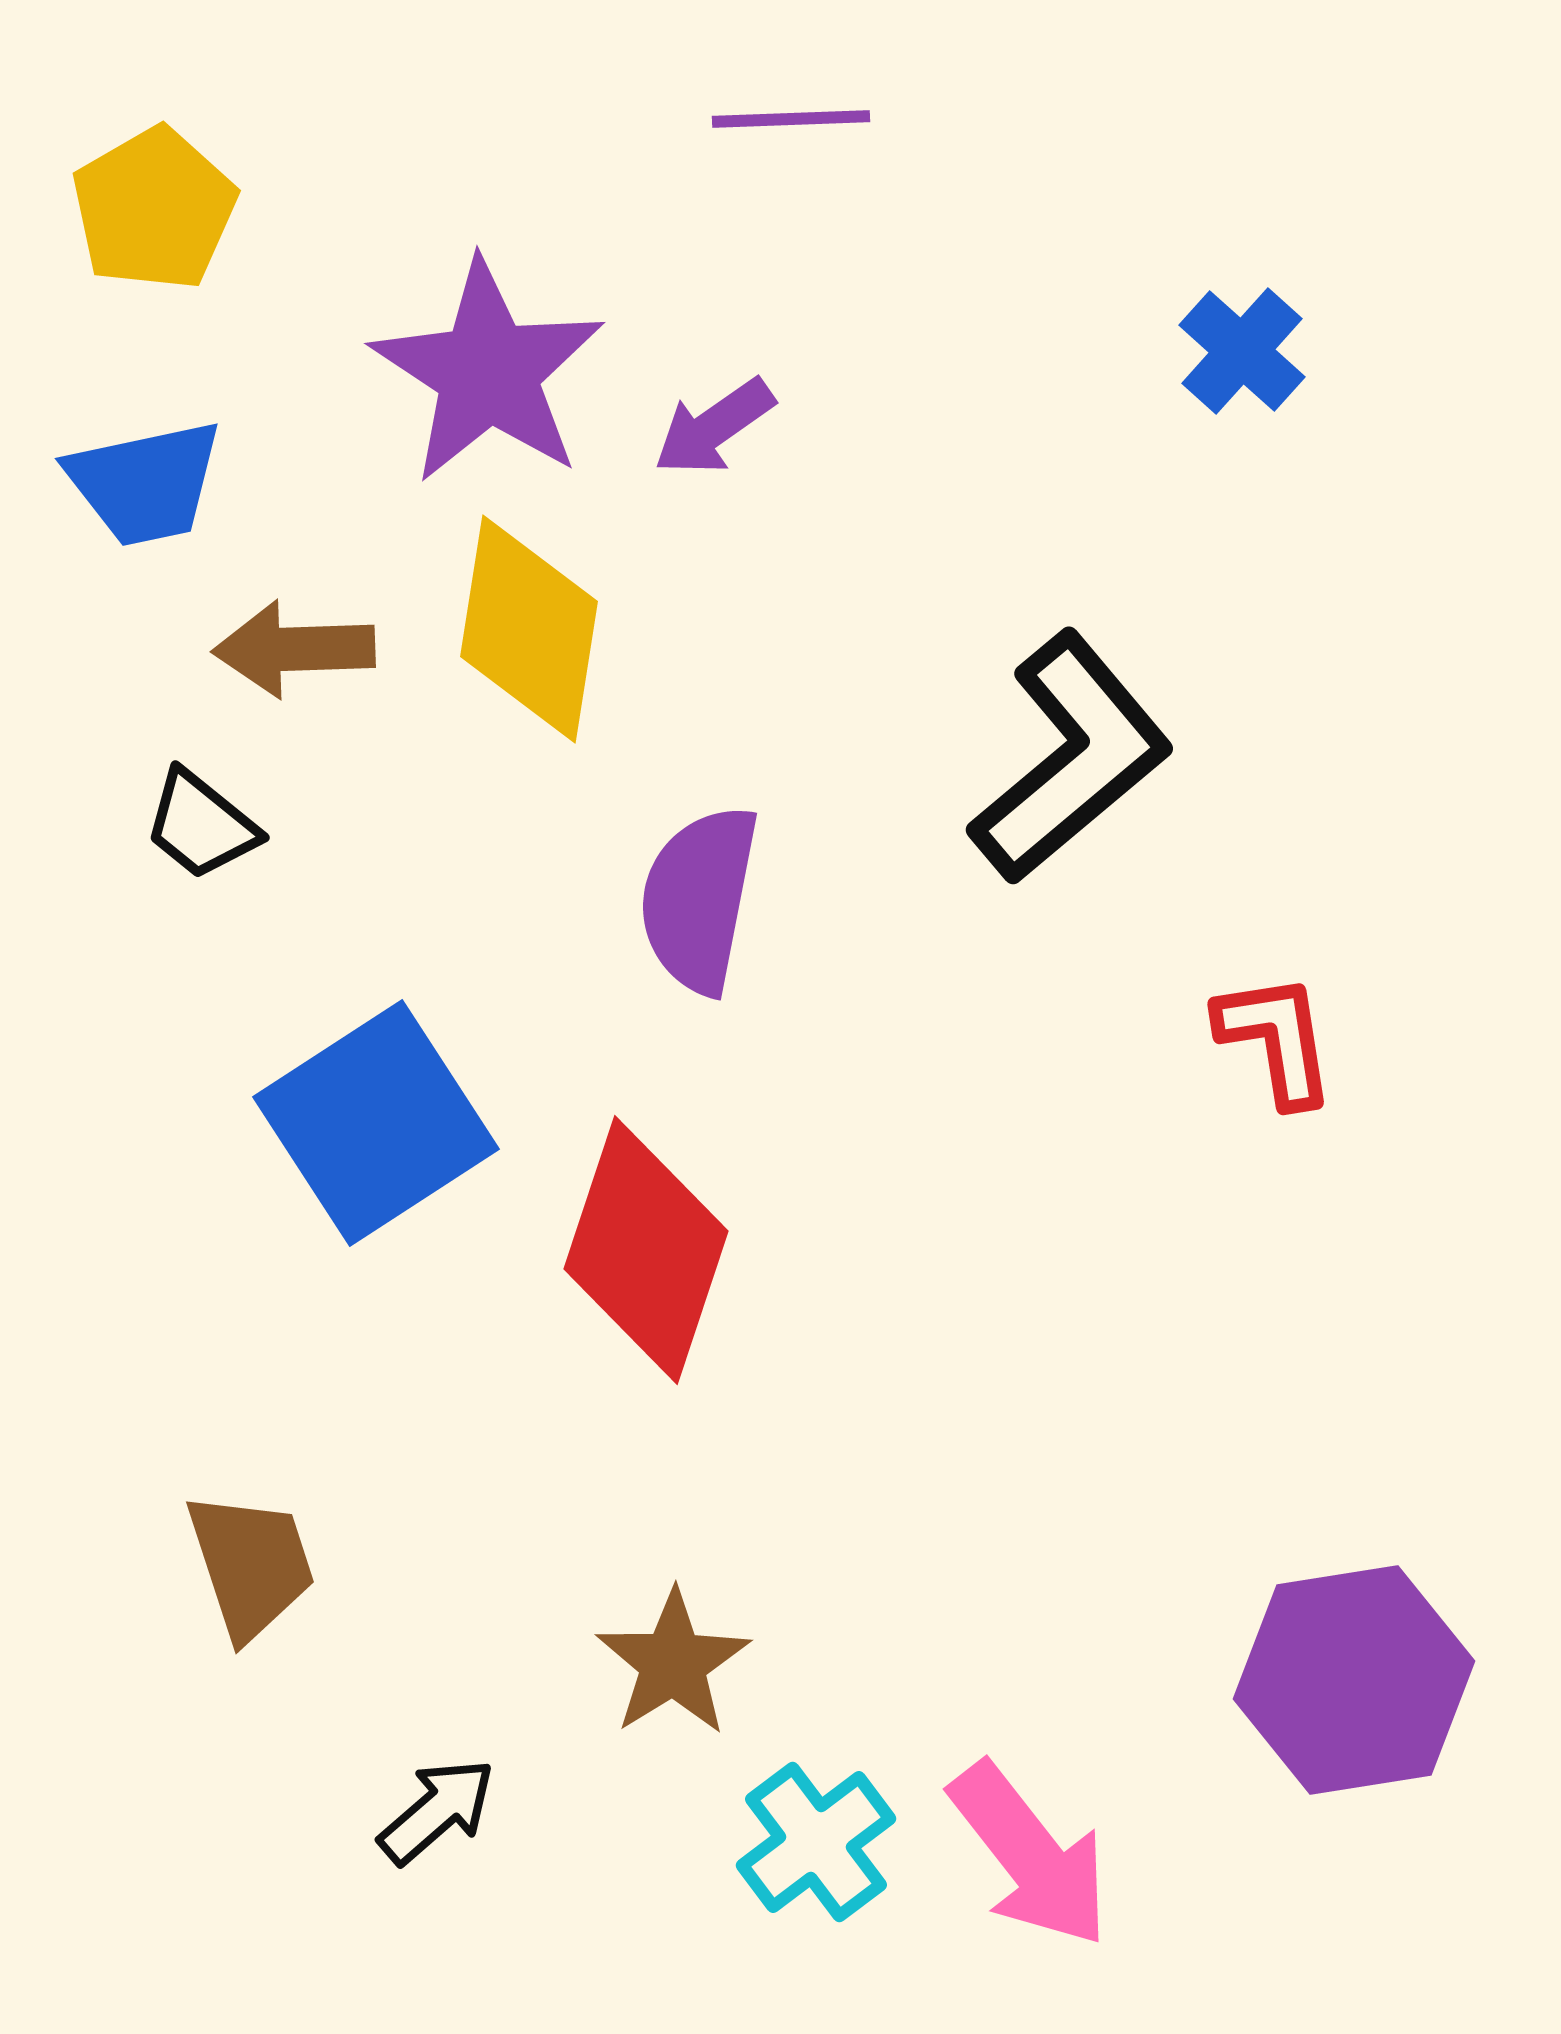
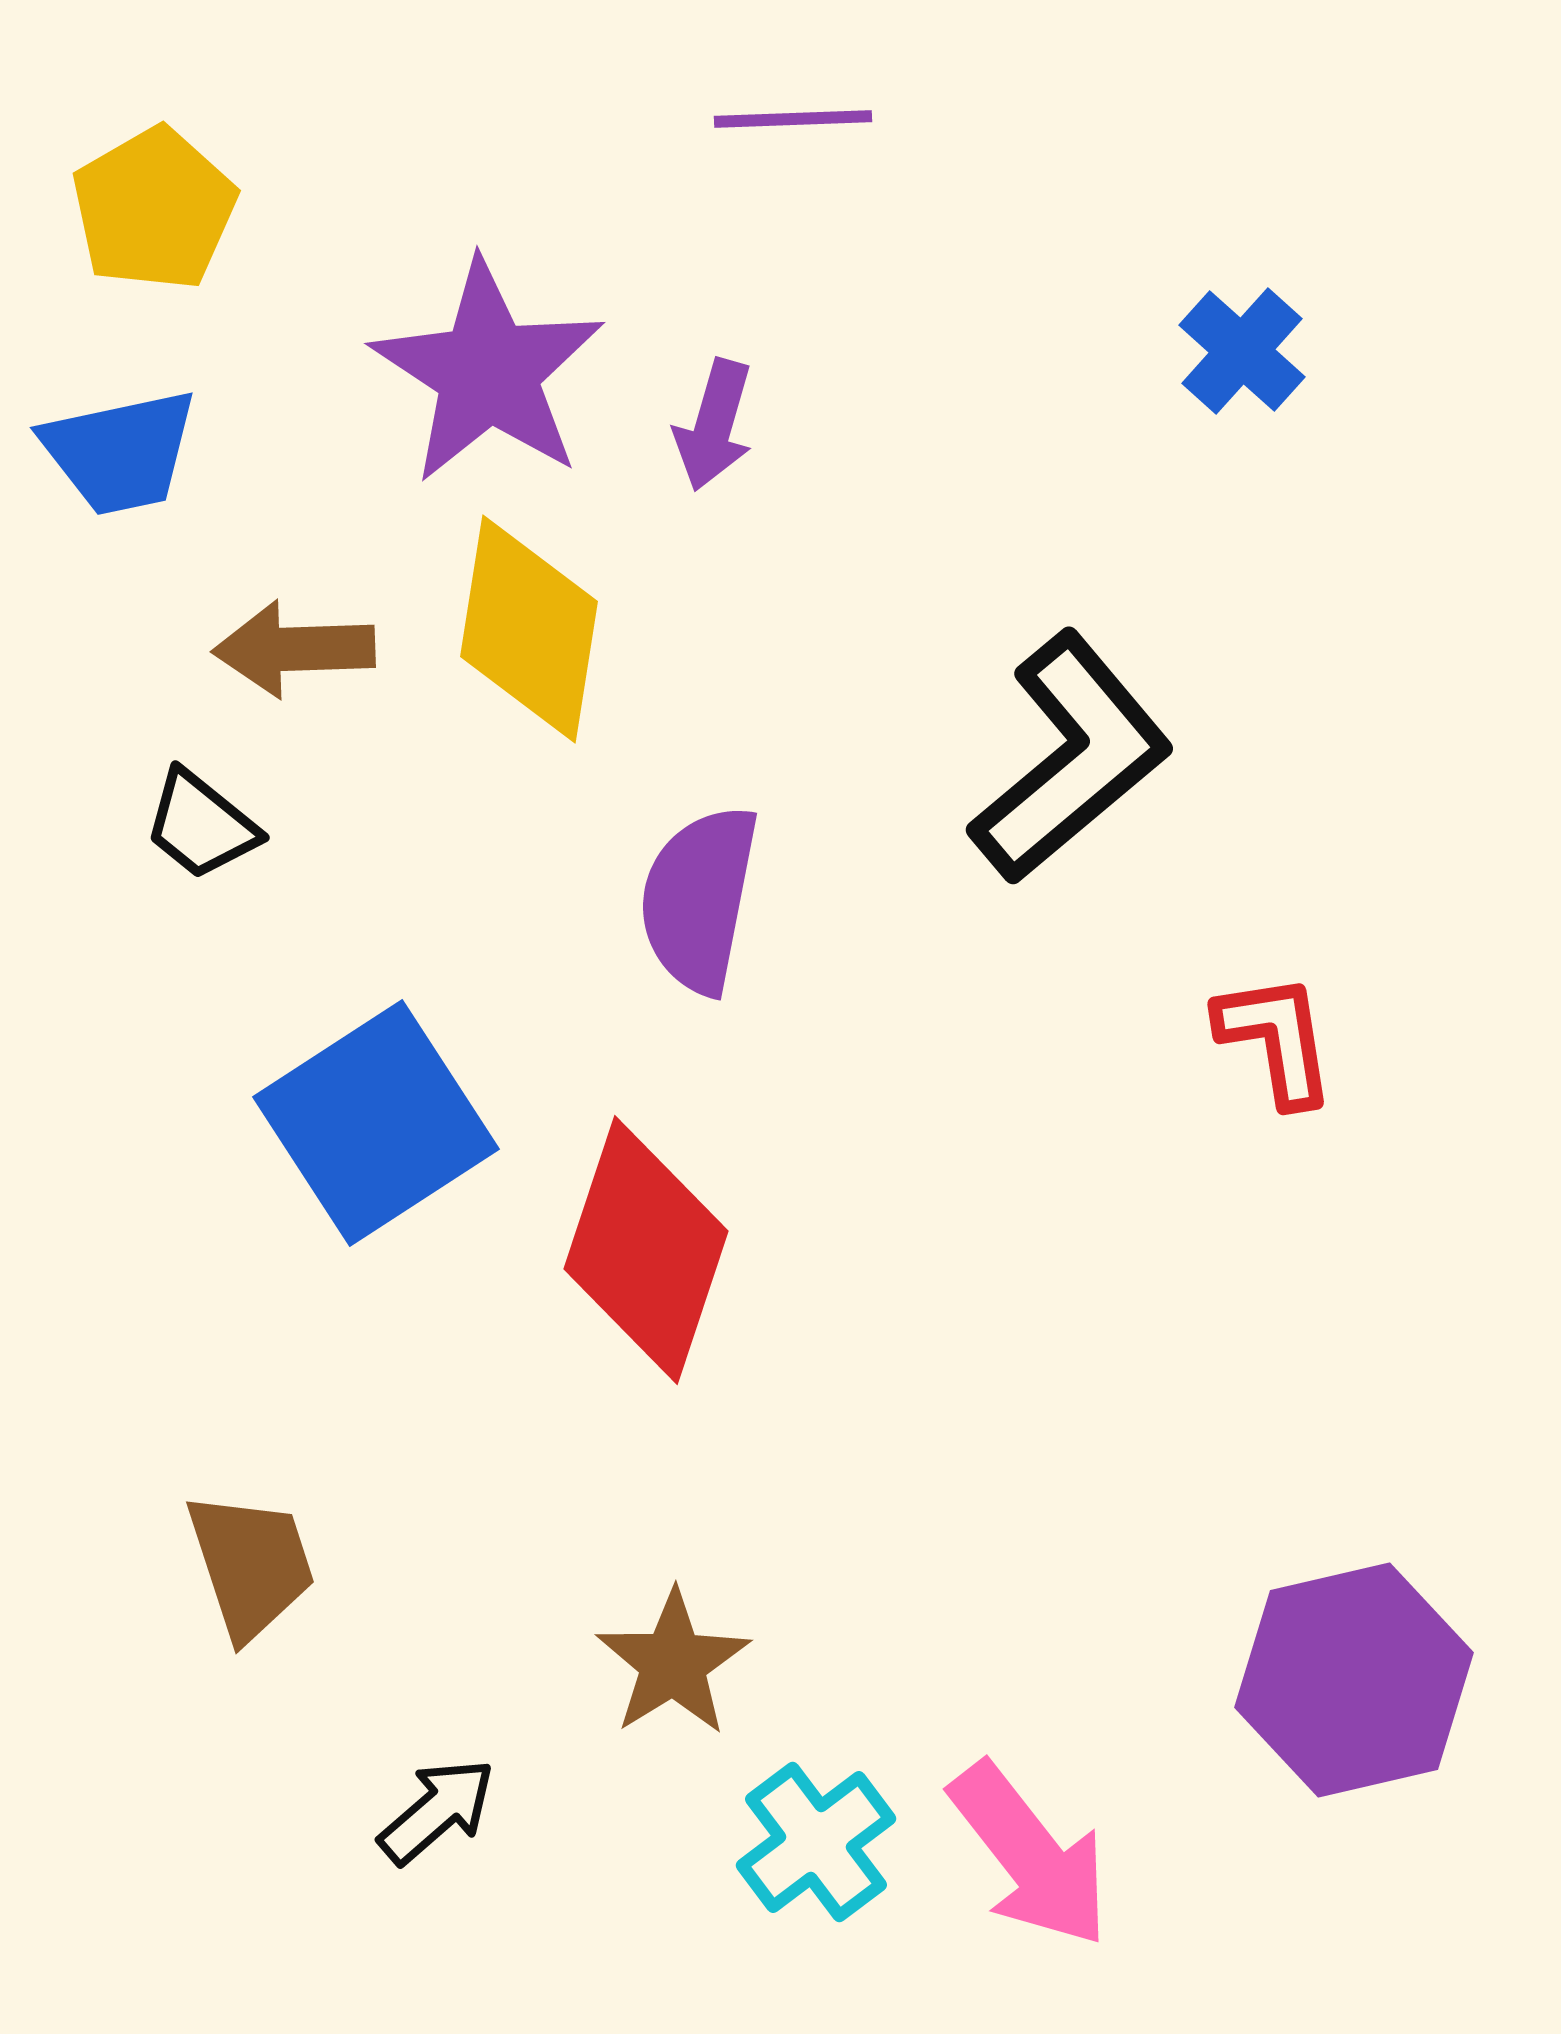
purple line: moved 2 px right
purple arrow: moved 2 px up; rotated 39 degrees counterclockwise
blue trapezoid: moved 25 px left, 31 px up
purple hexagon: rotated 4 degrees counterclockwise
